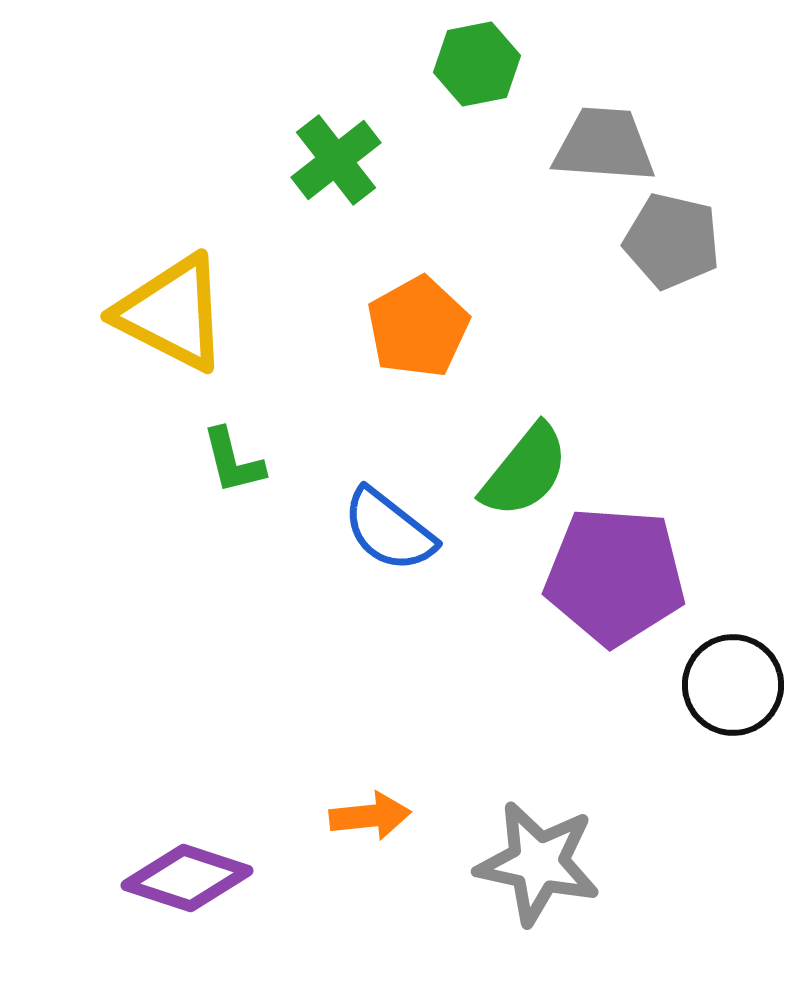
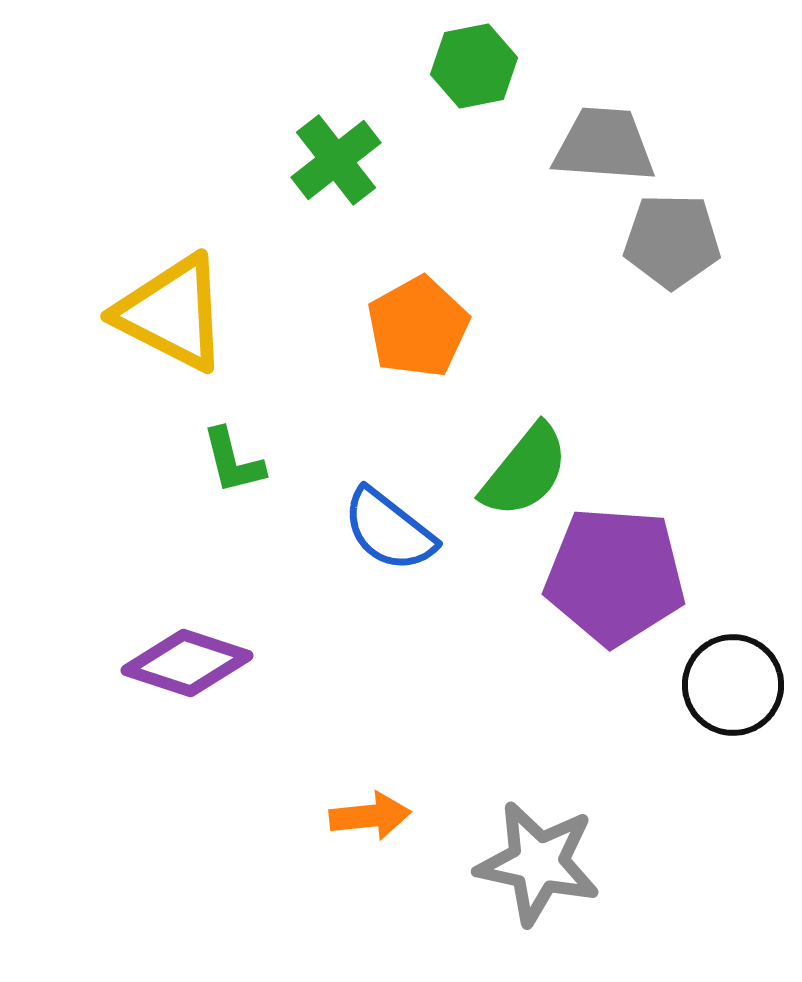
green hexagon: moved 3 px left, 2 px down
gray pentagon: rotated 12 degrees counterclockwise
purple diamond: moved 215 px up
